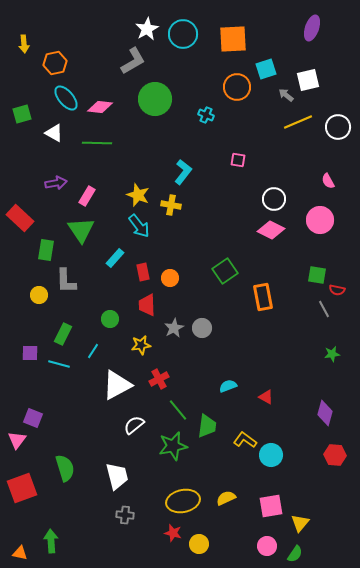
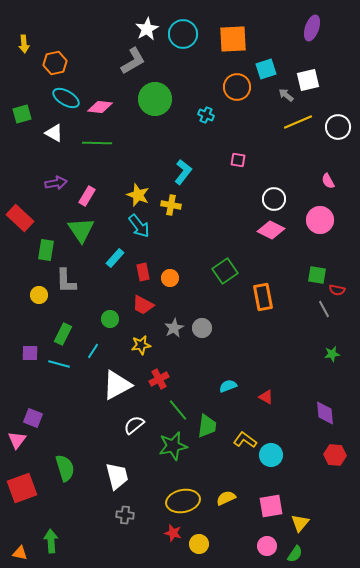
cyan ellipse at (66, 98): rotated 20 degrees counterclockwise
red trapezoid at (147, 305): moved 4 px left; rotated 60 degrees counterclockwise
purple diamond at (325, 413): rotated 20 degrees counterclockwise
